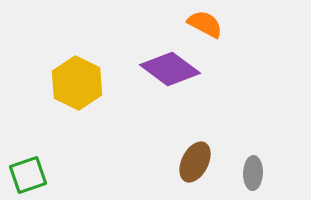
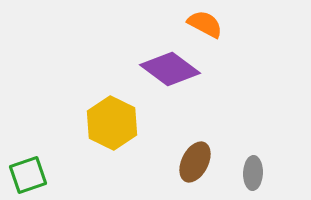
yellow hexagon: moved 35 px right, 40 px down
